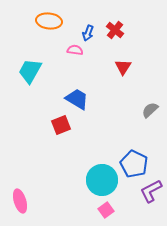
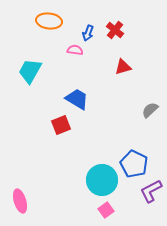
red triangle: rotated 42 degrees clockwise
